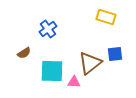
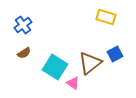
blue cross: moved 25 px left, 4 px up
blue square: rotated 21 degrees counterclockwise
cyan square: moved 3 px right, 4 px up; rotated 30 degrees clockwise
pink triangle: moved 1 px left, 1 px down; rotated 32 degrees clockwise
